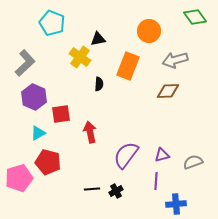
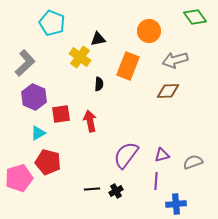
red arrow: moved 11 px up
